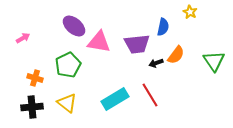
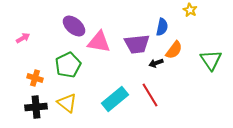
yellow star: moved 2 px up
blue semicircle: moved 1 px left
orange semicircle: moved 2 px left, 5 px up
green triangle: moved 3 px left, 1 px up
cyan rectangle: rotated 8 degrees counterclockwise
black cross: moved 4 px right
